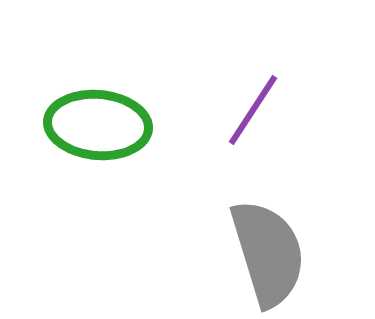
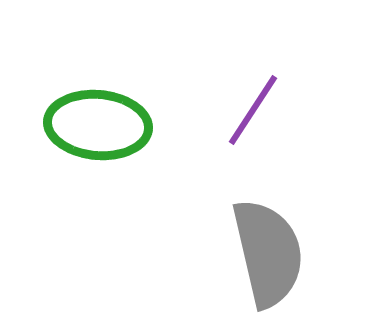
gray semicircle: rotated 4 degrees clockwise
